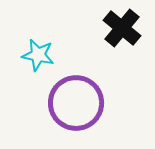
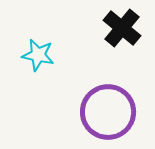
purple circle: moved 32 px right, 9 px down
